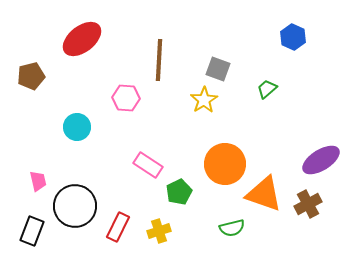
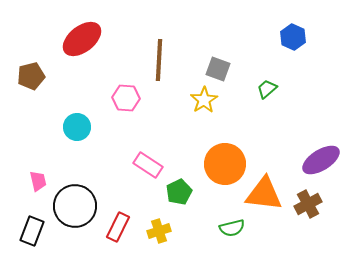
orange triangle: rotated 12 degrees counterclockwise
